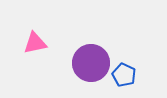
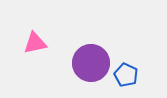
blue pentagon: moved 2 px right
